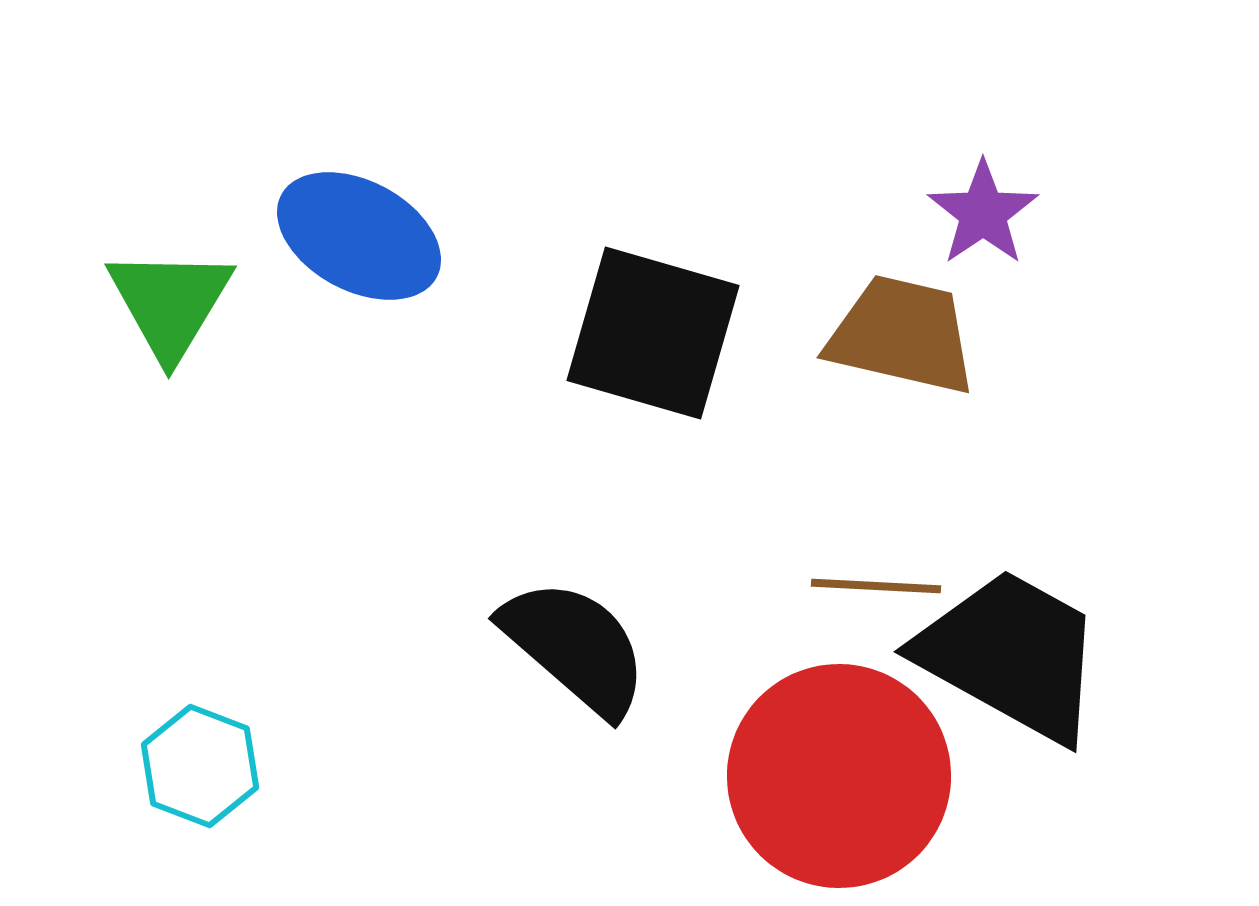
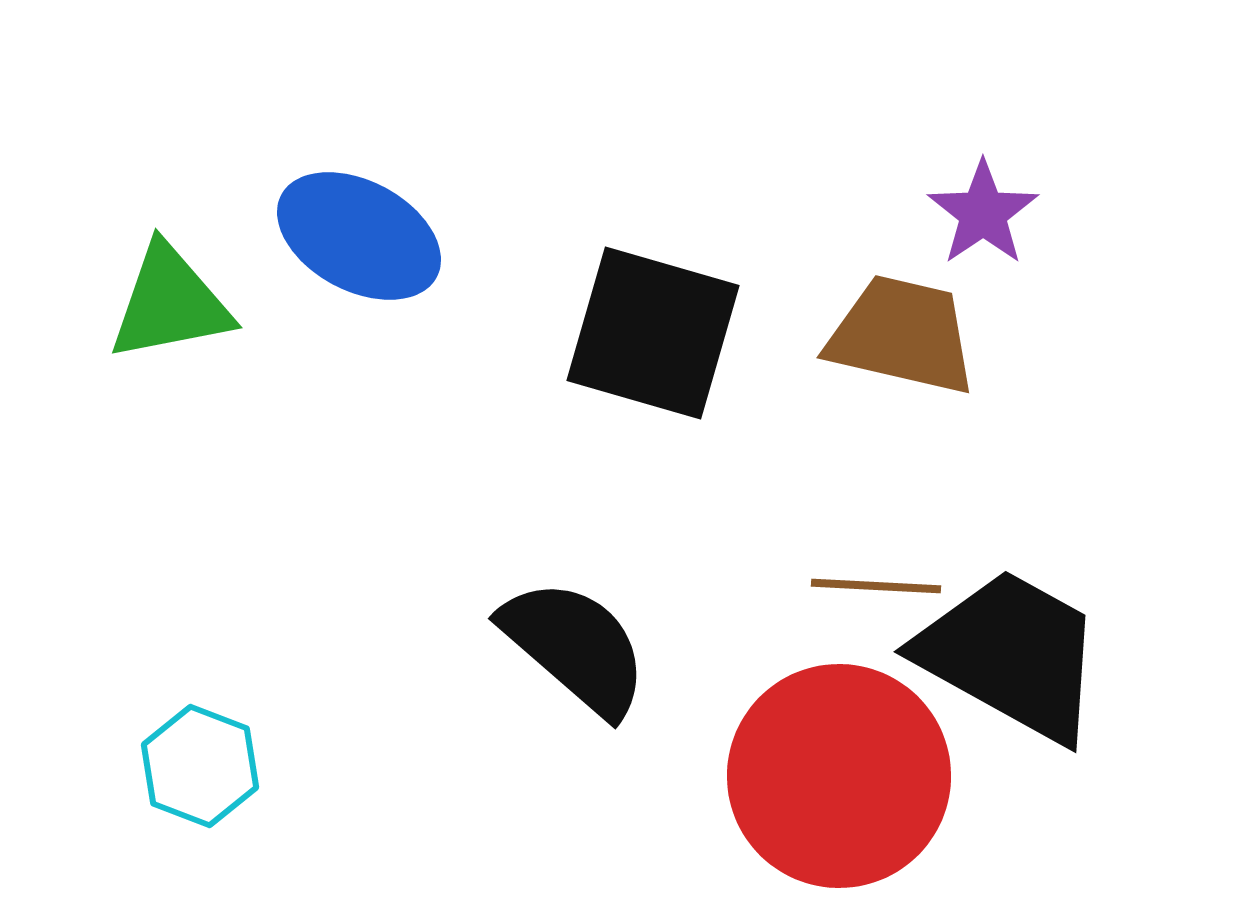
green triangle: rotated 48 degrees clockwise
